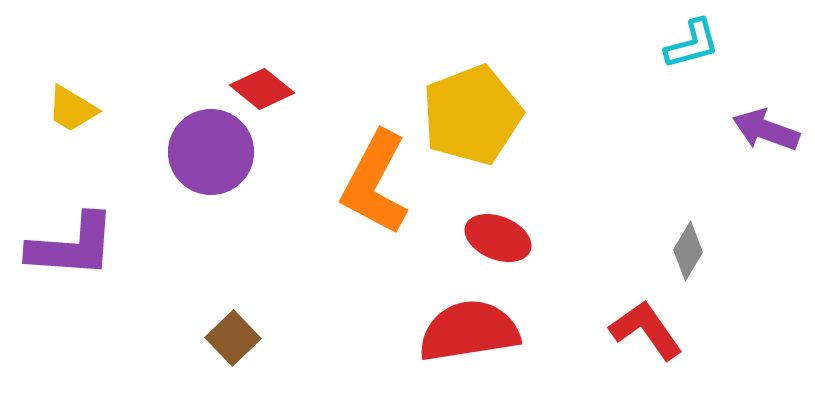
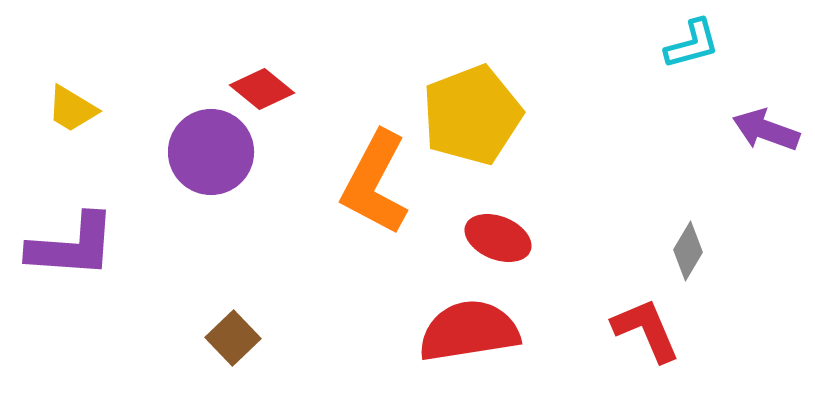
red L-shape: rotated 12 degrees clockwise
